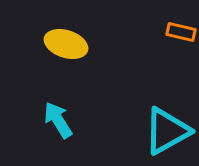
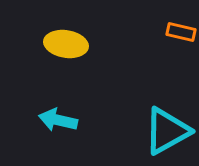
yellow ellipse: rotated 9 degrees counterclockwise
cyan arrow: rotated 45 degrees counterclockwise
